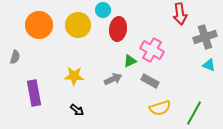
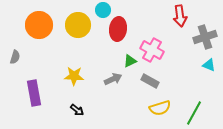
red arrow: moved 2 px down
